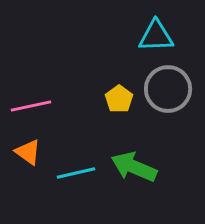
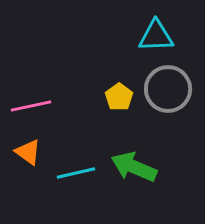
yellow pentagon: moved 2 px up
